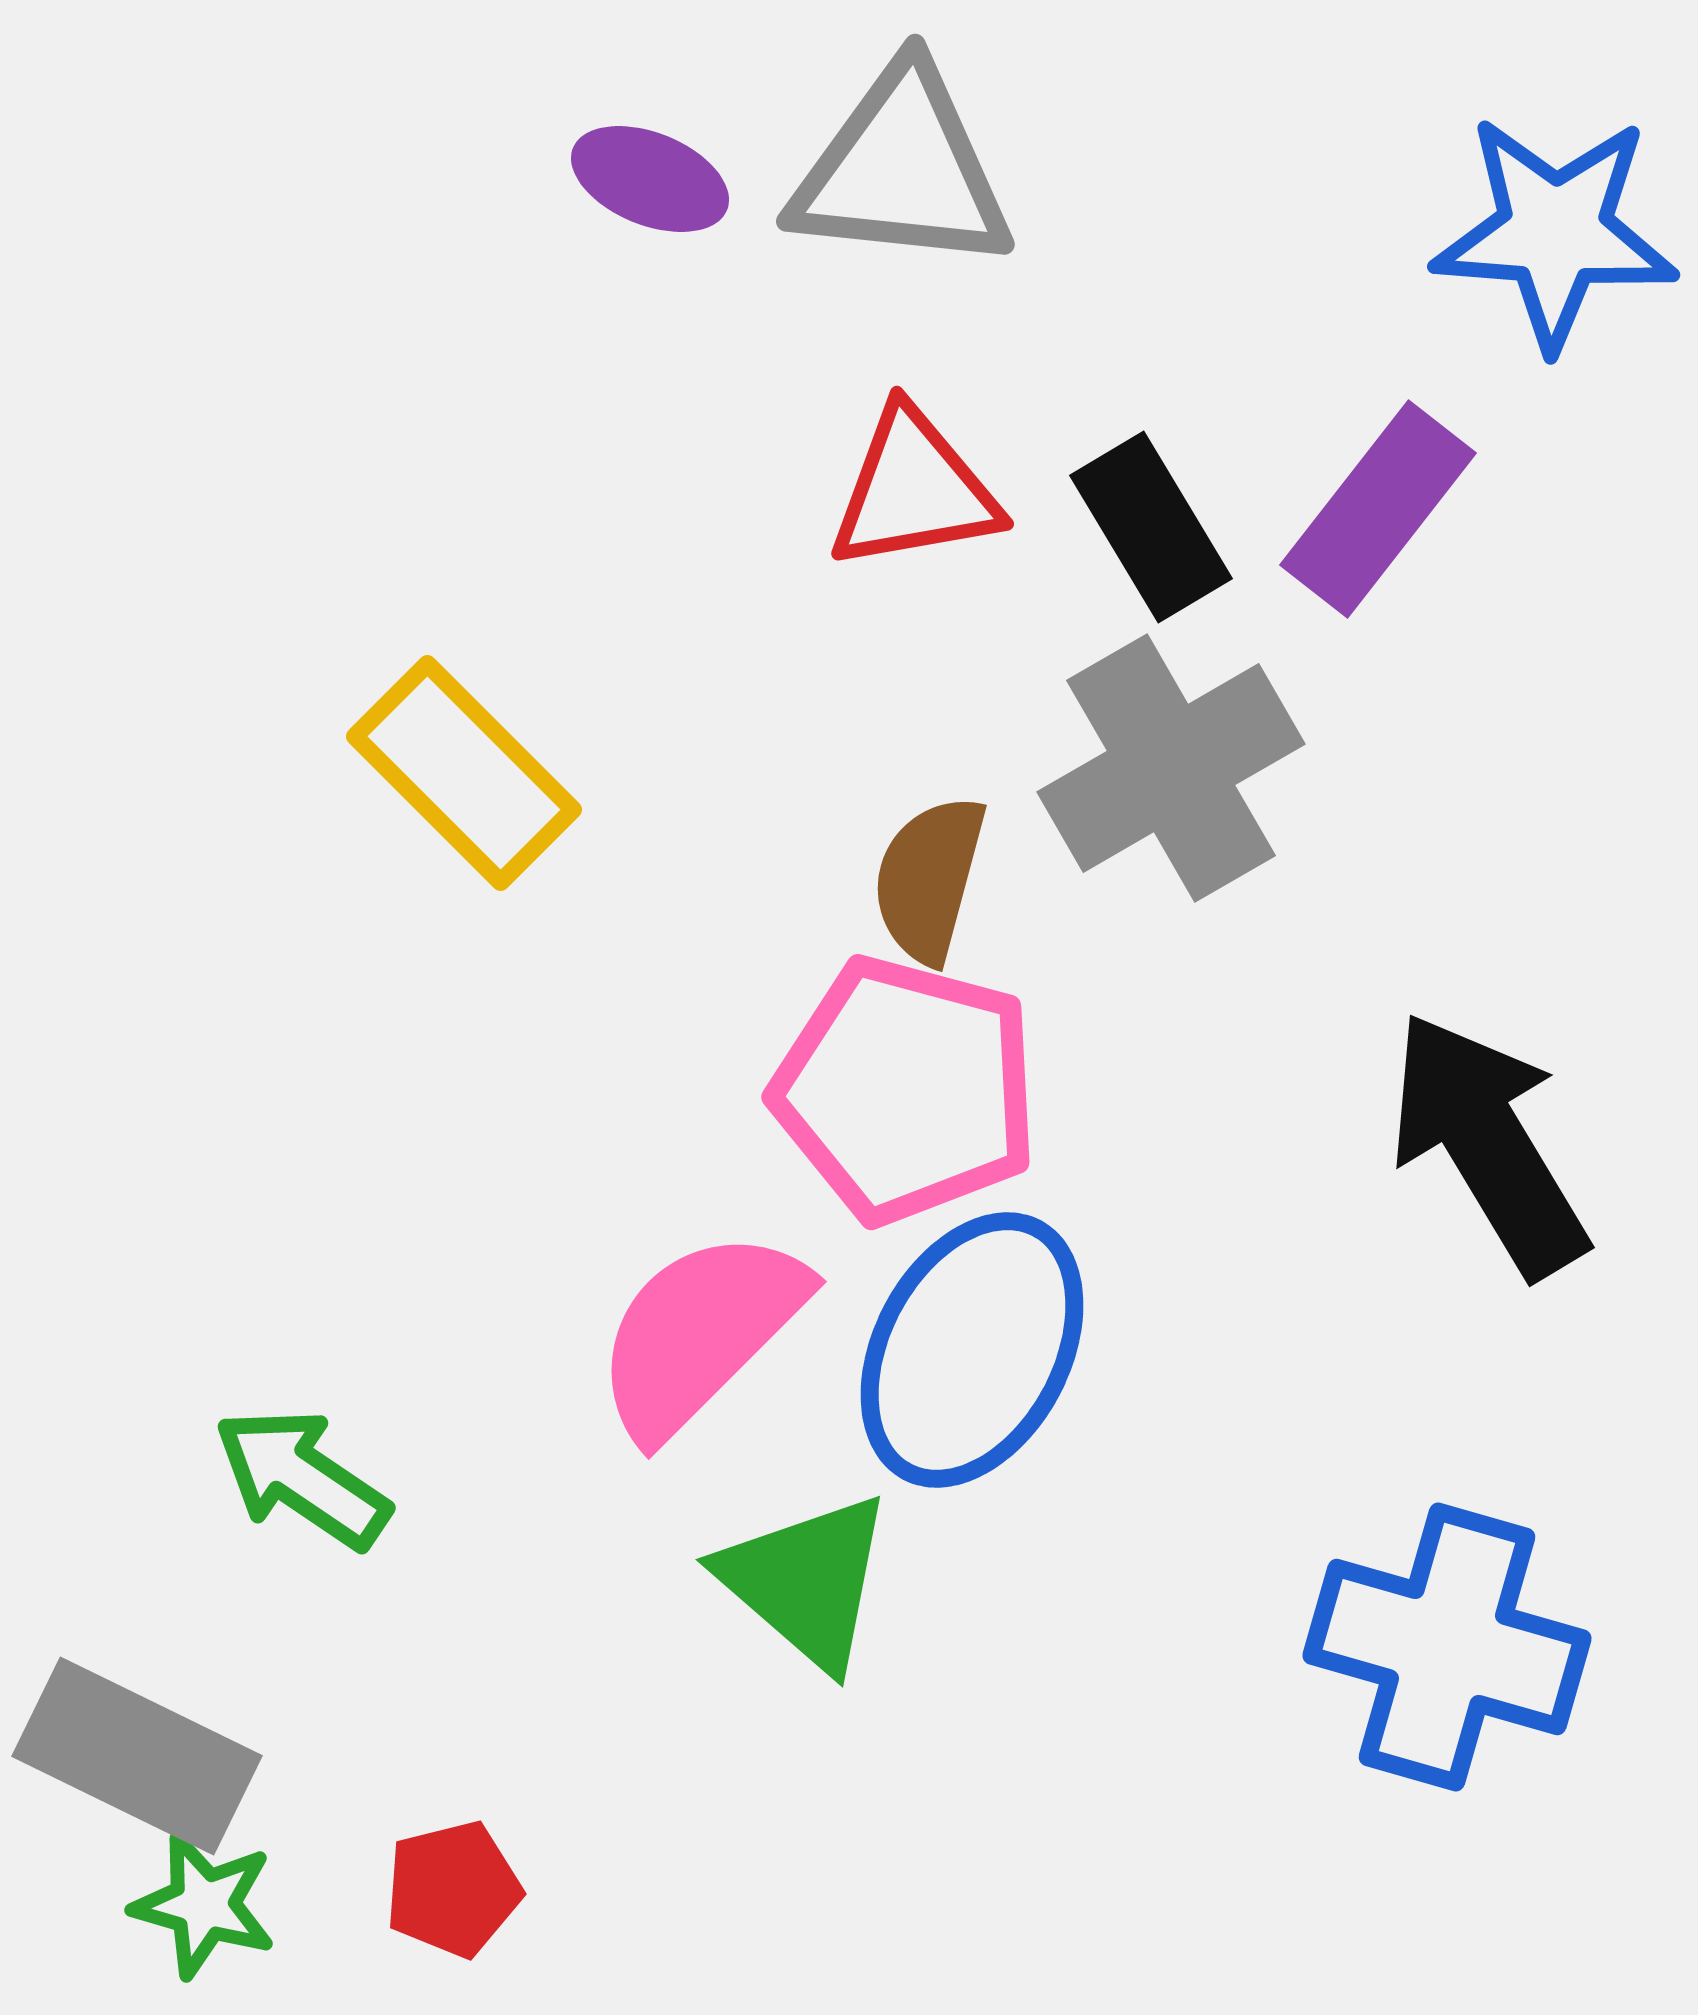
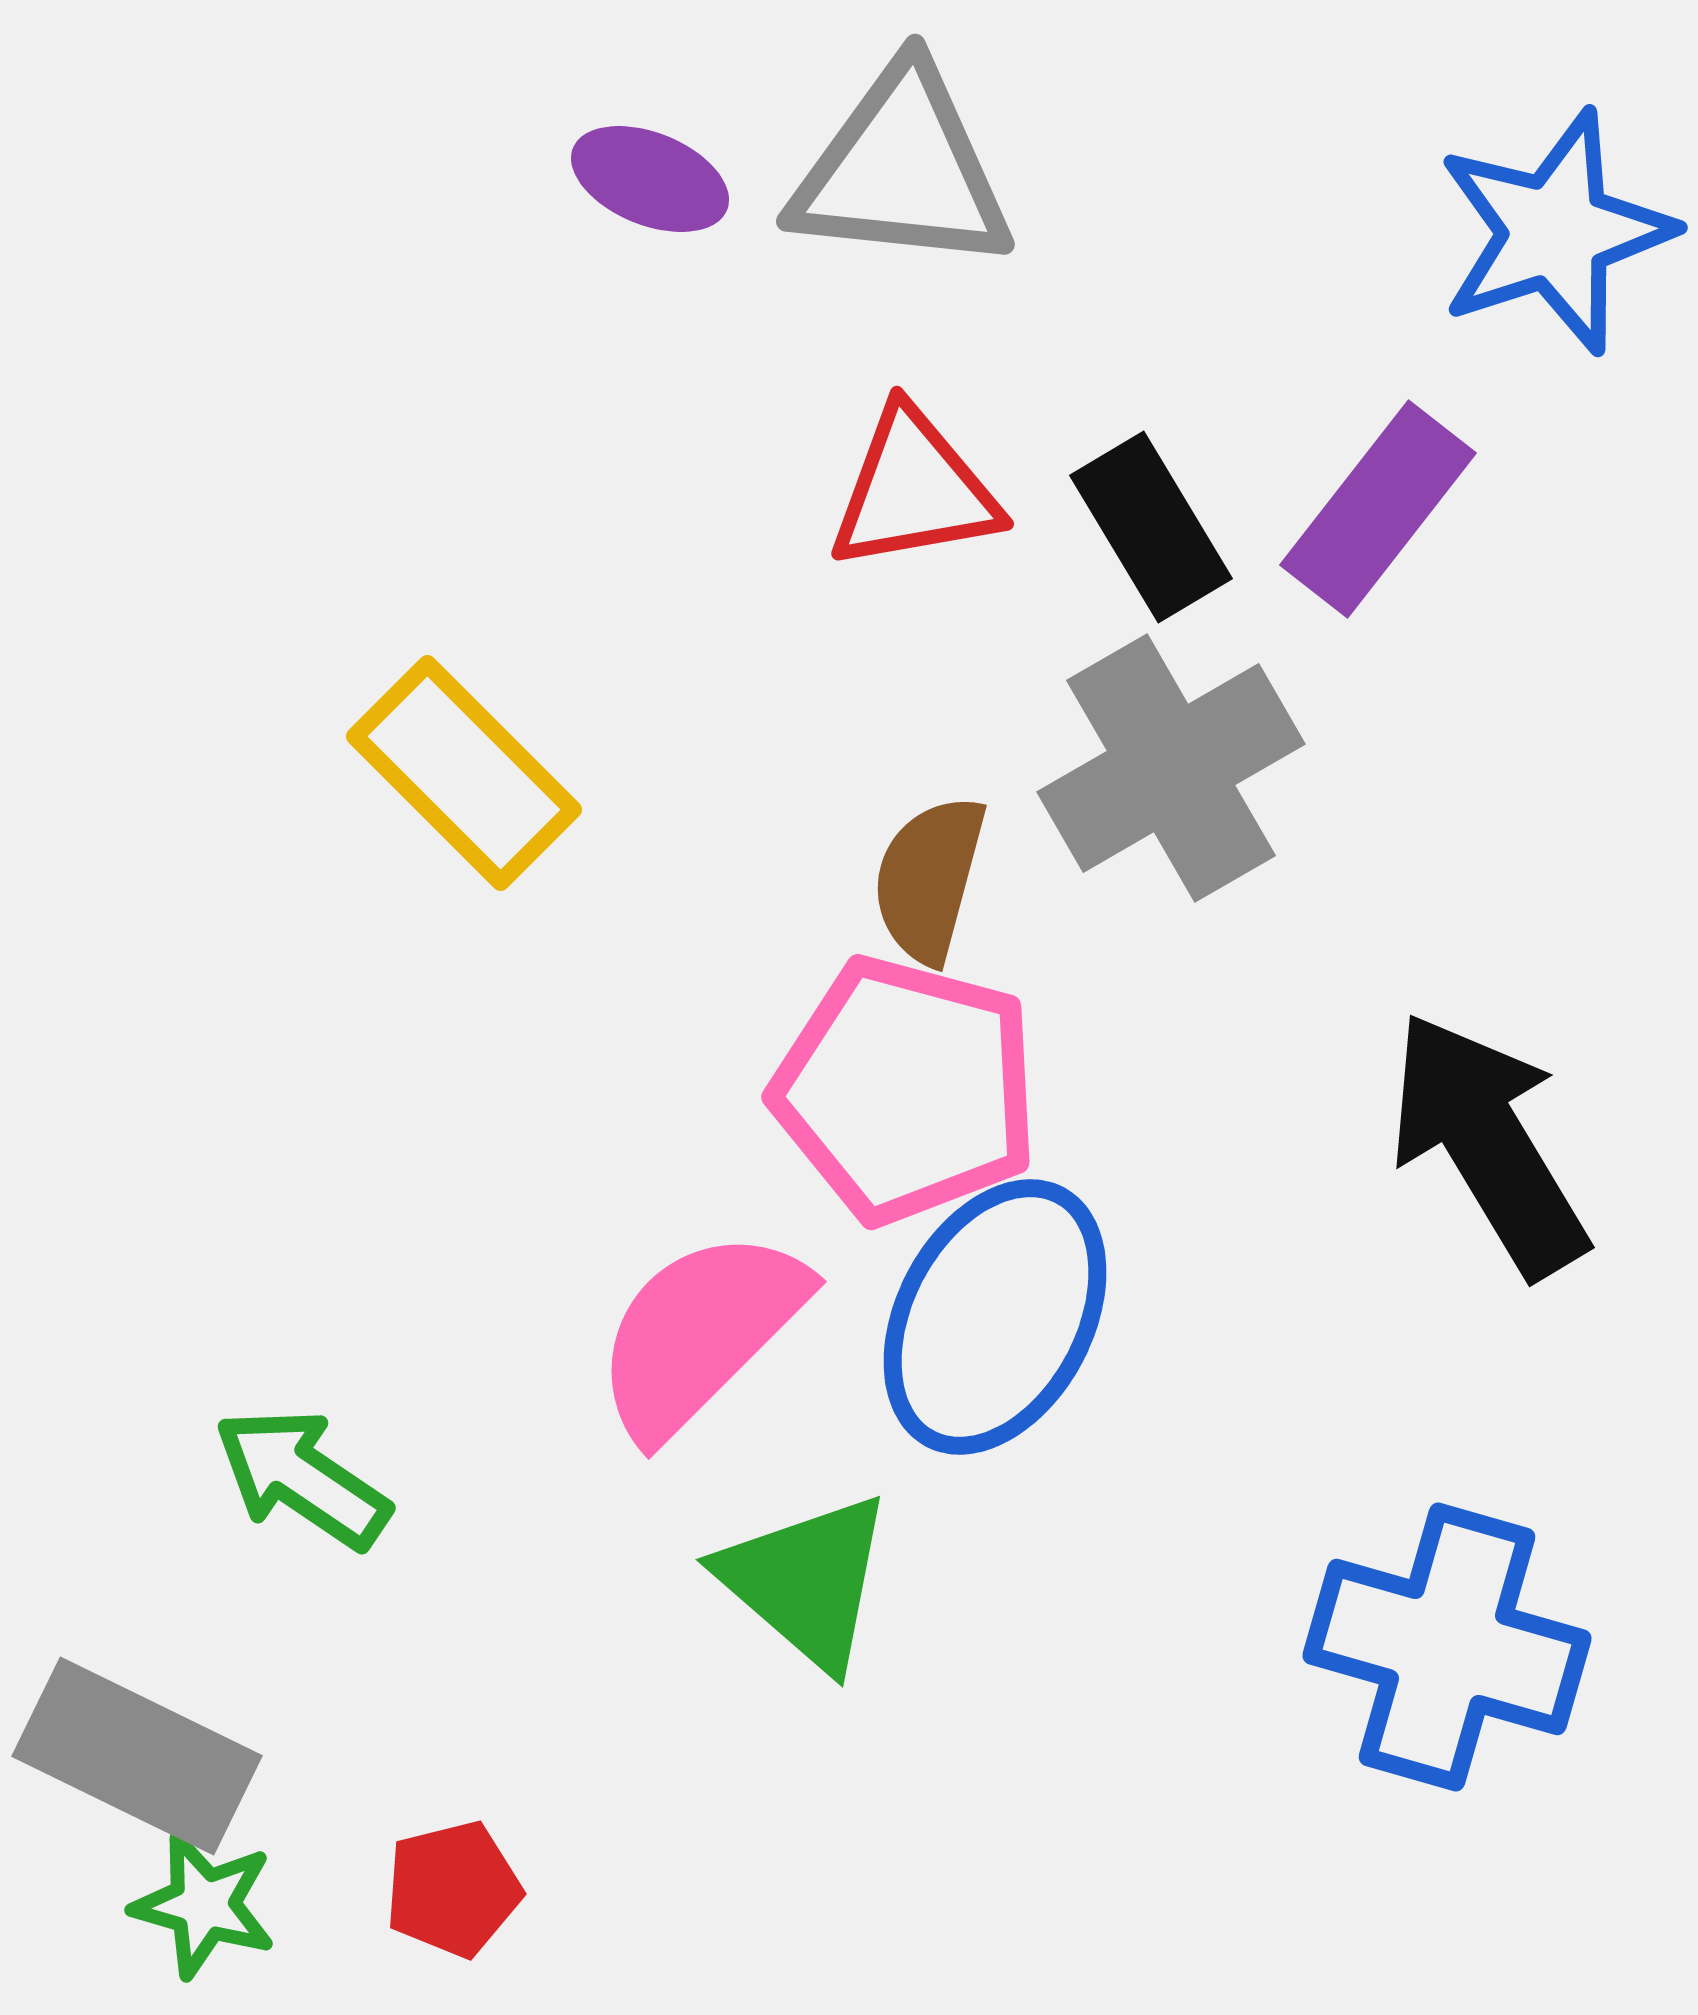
blue star: rotated 22 degrees counterclockwise
blue ellipse: moved 23 px right, 33 px up
